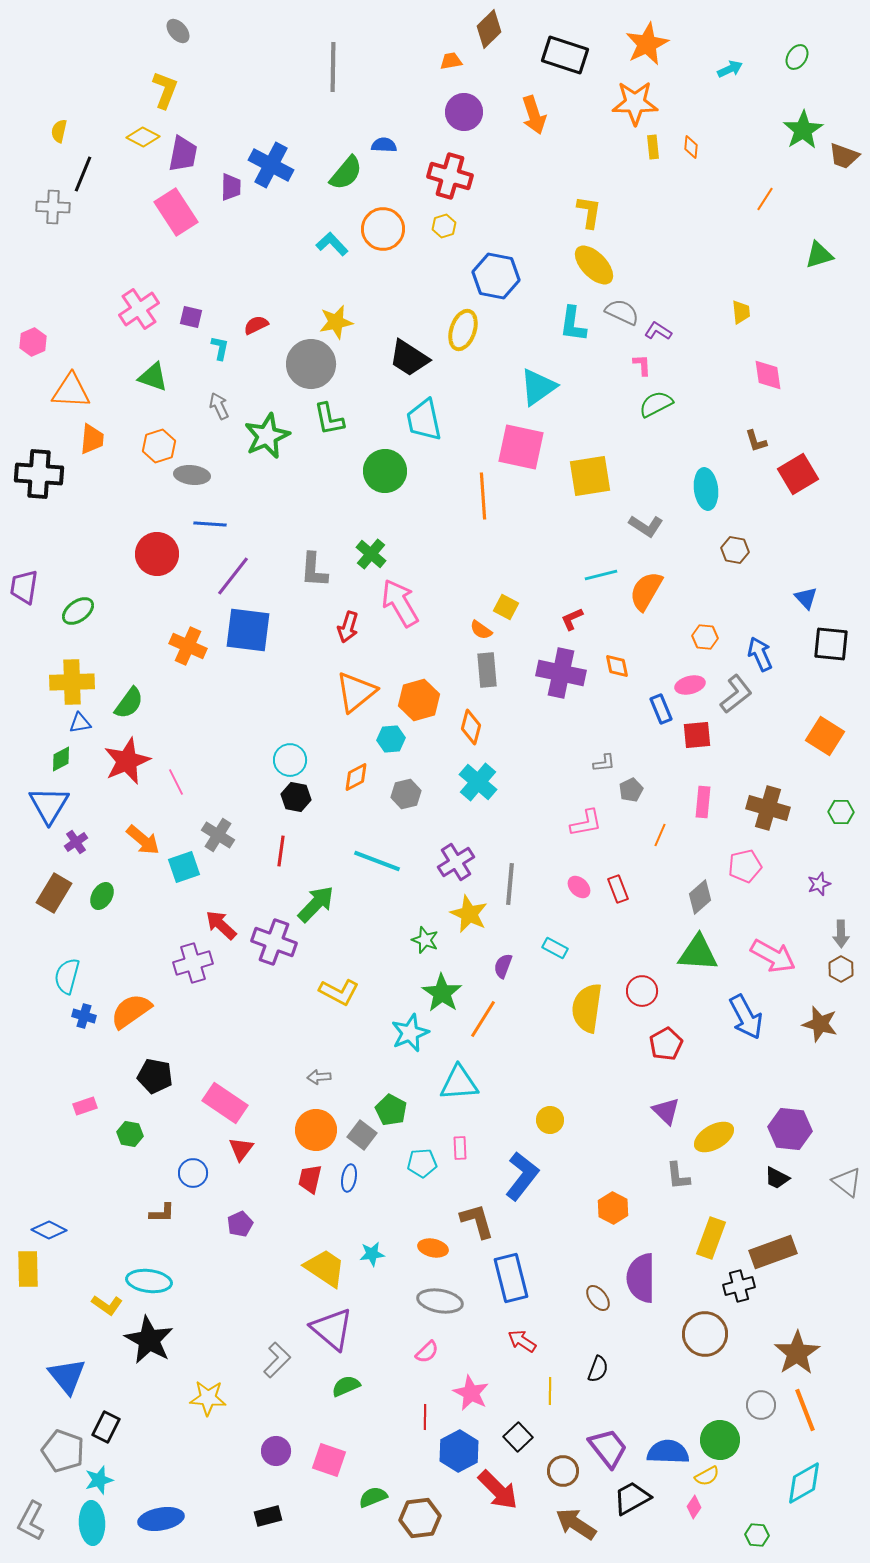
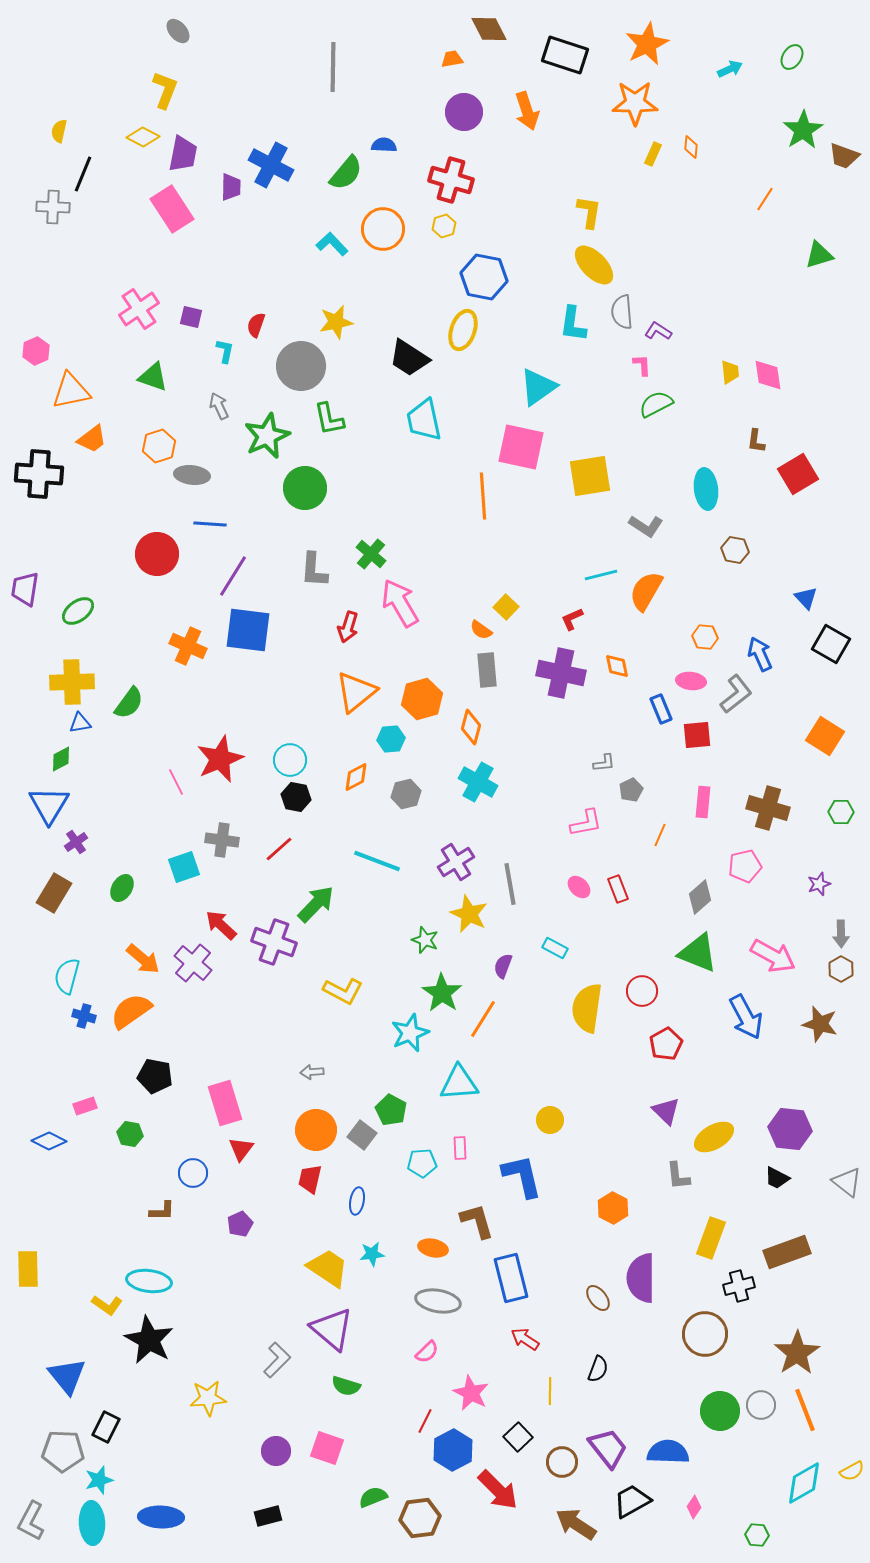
brown diamond at (489, 29): rotated 72 degrees counterclockwise
green ellipse at (797, 57): moved 5 px left
orange trapezoid at (451, 61): moved 1 px right, 2 px up
orange arrow at (534, 115): moved 7 px left, 4 px up
yellow rectangle at (653, 147): moved 7 px down; rotated 30 degrees clockwise
red cross at (450, 176): moved 1 px right, 4 px down
pink rectangle at (176, 212): moved 4 px left, 3 px up
blue hexagon at (496, 276): moved 12 px left, 1 px down
gray semicircle at (622, 312): rotated 120 degrees counterclockwise
yellow trapezoid at (741, 312): moved 11 px left, 60 px down
red semicircle at (256, 325): rotated 45 degrees counterclockwise
pink hexagon at (33, 342): moved 3 px right, 9 px down
cyan L-shape at (220, 348): moved 5 px right, 3 px down
gray circle at (311, 364): moved 10 px left, 2 px down
orange triangle at (71, 391): rotated 15 degrees counterclockwise
orange trapezoid at (92, 439): rotated 48 degrees clockwise
brown L-shape at (756, 441): rotated 25 degrees clockwise
green circle at (385, 471): moved 80 px left, 17 px down
purple line at (233, 576): rotated 6 degrees counterclockwise
purple trapezoid at (24, 587): moved 1 px right, 2 px down
yellow square at (506, 607): rotated 15 degrees clockwise
black square at (831, 644): rotated 24 degrees clockwise
pink ellipse at (690, 685): moved 1 px right, 4 px up; rotated 20 degrees clockwise
orange hexagon at (419, 700): moved 3 px right, 1 px up
red star at (127, 761): moved 93 px right, 2 px up
cyan cross at (478, 782): rotated 12 degrees counterclockwise
gray cross at (218, 835): moved 4 px right, 5 px down; rotated 24 degrees counterclockwise
orange arrow at (143, 840): moved 119 px down
red line at (281, 851): moved 2 px left, 2 px up; rotated 40 degrees clockwise
gray line at (510, 884): rotated 15 degrees counterclockwise
green ellipse at (102, 896): moved 20 px right, 8 px up
green triangle at (698, 953): rotated 18 degrees clockwise
purple cross at (193, 963): rotated 33 degrees counterclockwise
yellow L-shape at (339, 992): moved 4 px right, 1 px up
gray arrow at (319, 1077): moved 7 px left, 5 px up
pink rectangle at (225, 1103): rotated 39 degrees clockwise
blue L-shape at (522, 1176): rotated 51 degrees counterclockwise
blue ellipse at (349, 1178): moved 8 px right, 23 px down
brown L-shape at (162, 1213): moved 2 px up
blue diamond at (49, 1230): moved 89 px up
brown rectangle at (773, 1252): moved 14 px right
yellow trapezoid at (325, 1268): moved 3 px right
gray ellipse at (440, 1301): moved 2 px left
red arrow at (522, 1341): moved 3 px right, 2 px up
green semicircle at (346, 1386): rotated 140 degrees counterclockwise
yellow star at (208, 1398): rotated 9 degrees counterclockwise
red line at (425, 1417): moved 4 px down; rotated 25 degrees clockwise
green circle at (720, 1440): moved 29 px up
gray pentagon at (63, 1451): rotated 18 degrees counterclockwise
blue hexagon at (459, 1451): moved 6 px left, 1 px up
pink square at (329, 1460): moved 2 px left, 12 px up
brown circle at (563, 1471): moved 1 px left, 9 px up
yellow semicircle at (707, 1476): moved 145 px right, 5 px up
black trapezoid at (632, 1498): moved 3 px down
blue ellipse at (161, 1519): moved 2 px up; rotated 12 degrees clockwise
